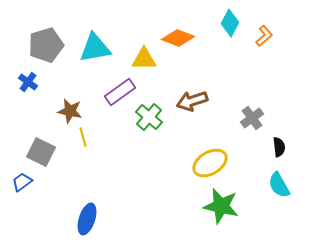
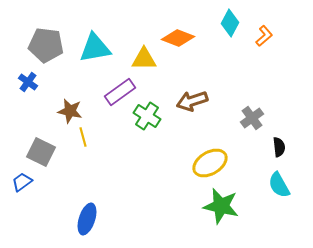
gray pentagon: rotated 24 degrees clockwise
green cross: moved 2 px left, 1 px up; rotated 8 degrees counterclockwise
